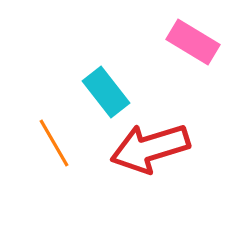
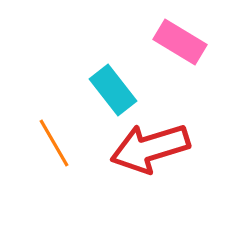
pink rectangle: moved 13 px left
cyan rectangle: moved 7 px right, 2 px up
